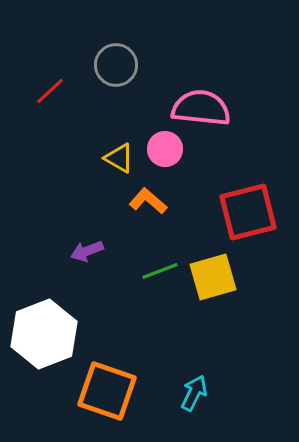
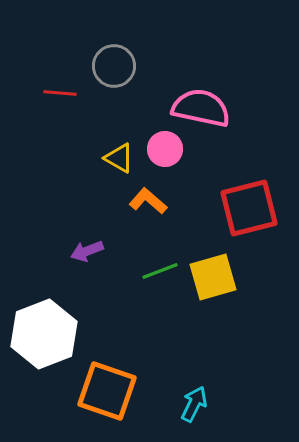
gray circle: moved 2 px left, 1 px down
red line: moved 10 px right, 2 px down; rotated 48 degrees clockwise
pink semicircle: rotated 6 degrees clockwise
red square: moved 1 px right, 4 px up
cyan arrow: moved 11 px down
